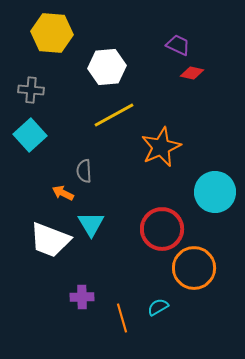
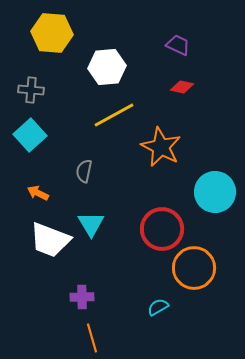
red diamond: moved 10 px left, 14 px down
orange star: rotated 21 degrees counterclockwise
gray semicircle: rotated 15 degrees clockwise
orange arrow: moved 25 px left
orange line: moved 30 px left, 20 px down
